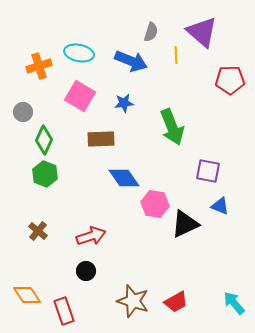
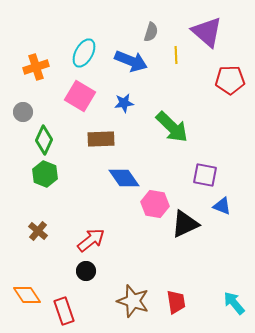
purple triangle: moved 5 px right
cyan ellipse: moved 5 px right; rotated 72 degrees counterclockwise
orange cross: moved 3 px left, 1 px down
green arrow: rotated 24 degrees counterclockwise
purple square: moved 3 px left, 4 px down
blue triangle: moved 2 px right
red arrow: moved 4 px down; rotated 20 degrees counterclockwise
red trapezoid: rotated 70 degrees counterclockwise
